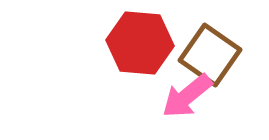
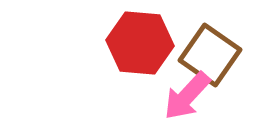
pink arrow: rotated 8 degrees counterclockwise
